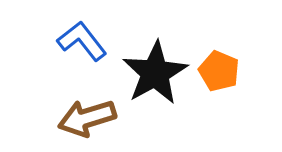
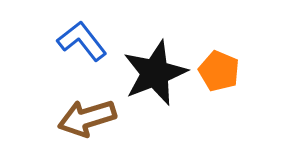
black star: rotated 8 degrees clockwise
